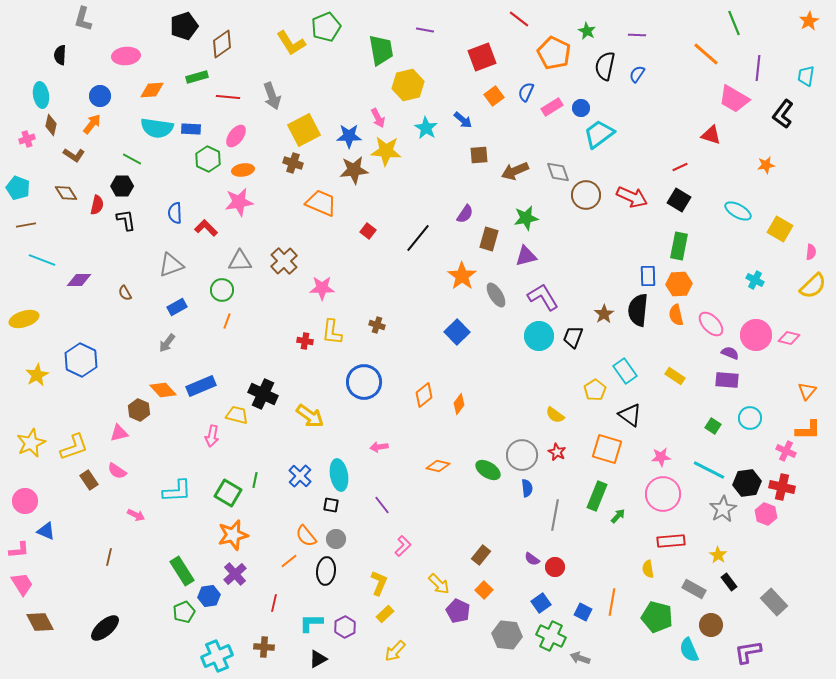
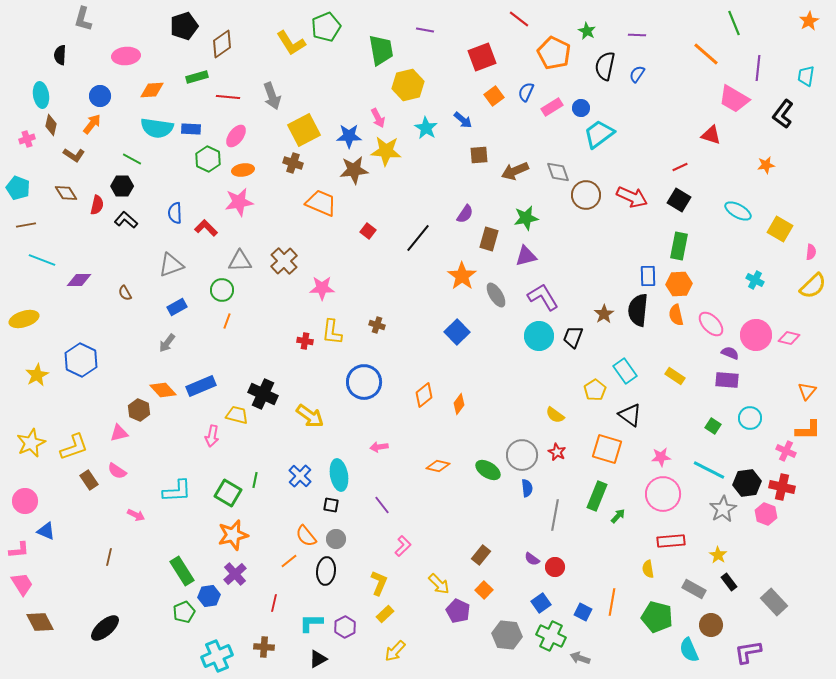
black L-shape at (126, 220): rotated 40 degrees counterclockwise
